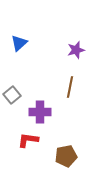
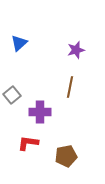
red L-shape: moved 3 px down
